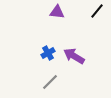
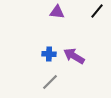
blue cross: moved 1 px right, 1 px down; rotated 32 degrees clockwise
